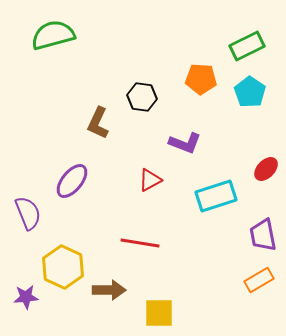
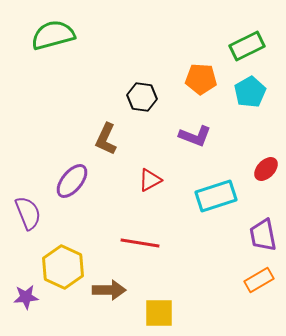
cyan pentagon: rotated 8 degrees clockwise
brown L-shape: moved 8 px right, 16 px down
purple L-shape: moved 10 px right, 7 px up
